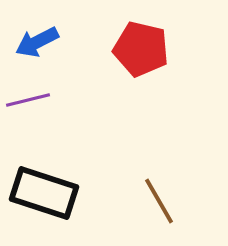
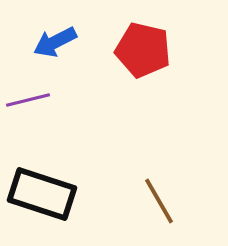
blue arrow: moved 18 px right
red pentagon: moved 2 px right, 1 px down
black rectangle: moved 2 px left, 1 px down
